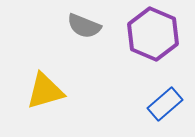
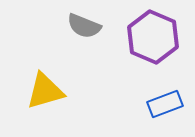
purple hexagon: moved 3 px down
blue rectangle: rotated 20 degrees clockwise
